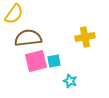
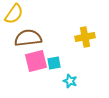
cyan square: moved 2 px down
